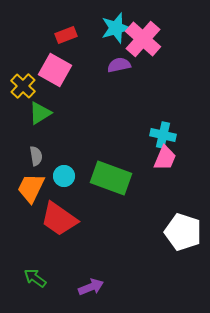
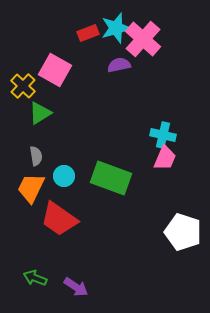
red rectangle: moved 22 px right, 2 px up
green arrow: rotated 15 degrees counterclockwise
purple arrow: moved 15 px left; rotated 55 degrees clockwise
